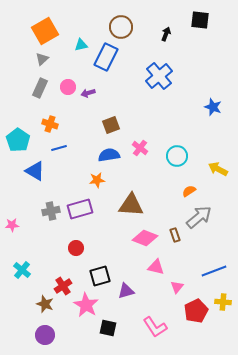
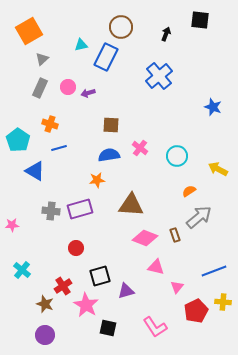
orange square at (45, 31): moved 16 px left
brown square at (111, 125): rotated 24 degrees clockwise
gray cross at (51, 211): rotated 18 degrees clockwise
